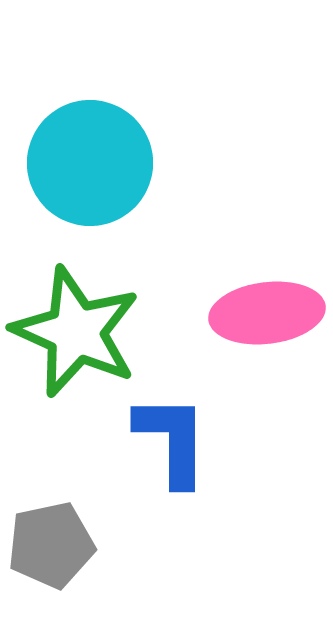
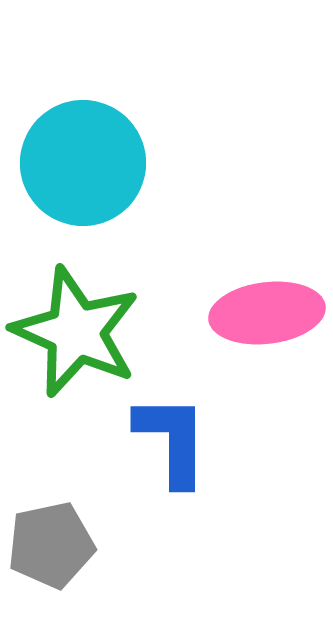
cyan circle: moved 7 px left
